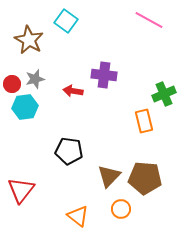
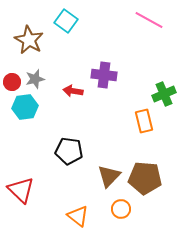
red circle: moved 2 px up
red triangle: rotated 24 degrees counterclockwise
